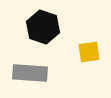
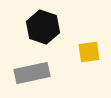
gray rectangle: moved 2 px right; rotated 16 degrees counterclockwise
